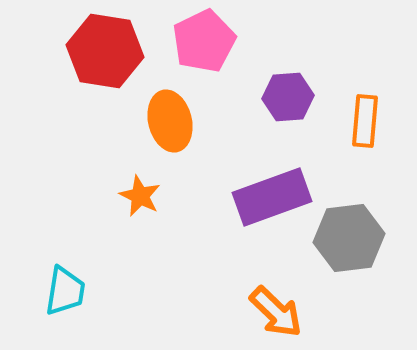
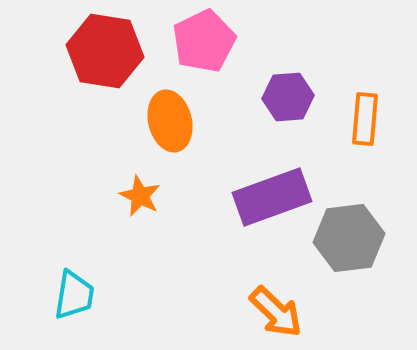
orange rectangle: moved 2 px up
cyan trapezoid: moved 9 px right, 4 px down
